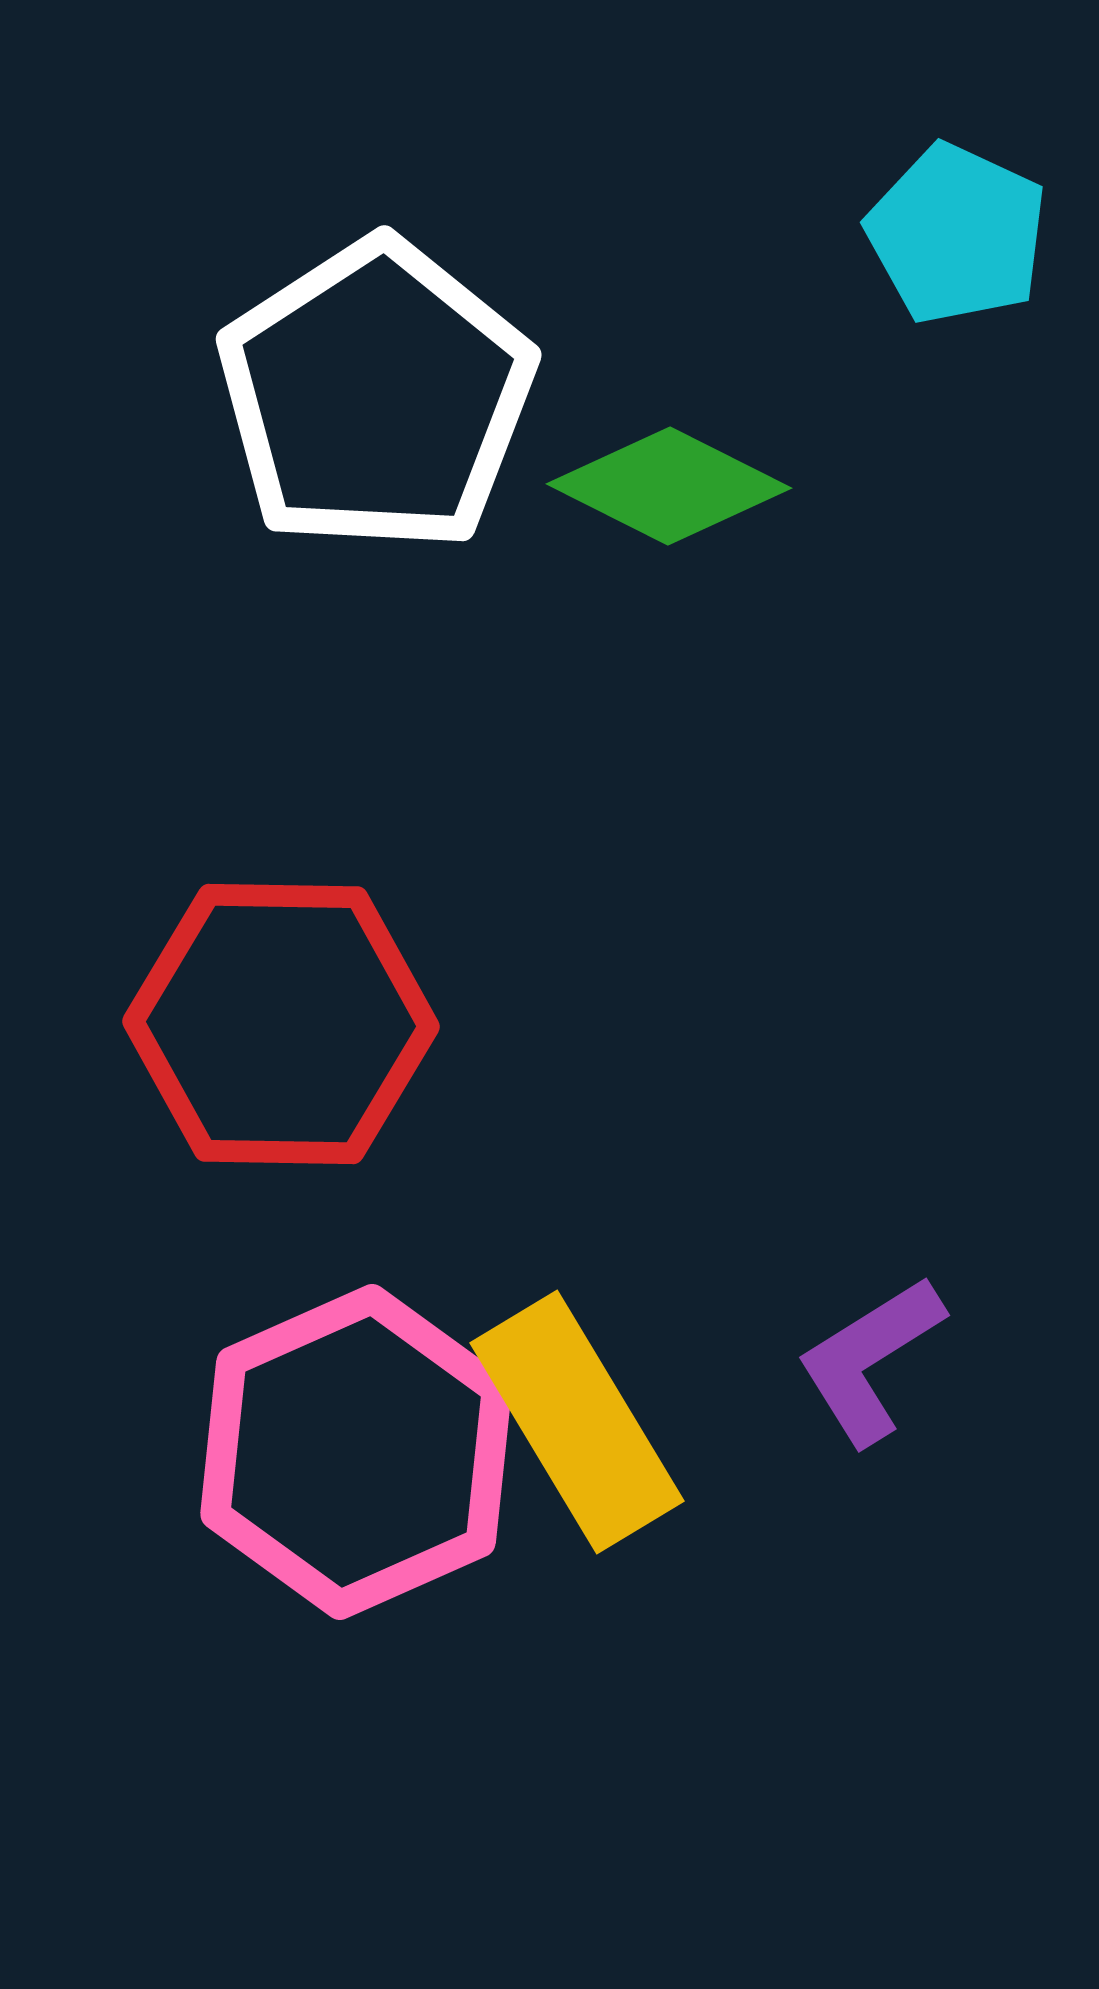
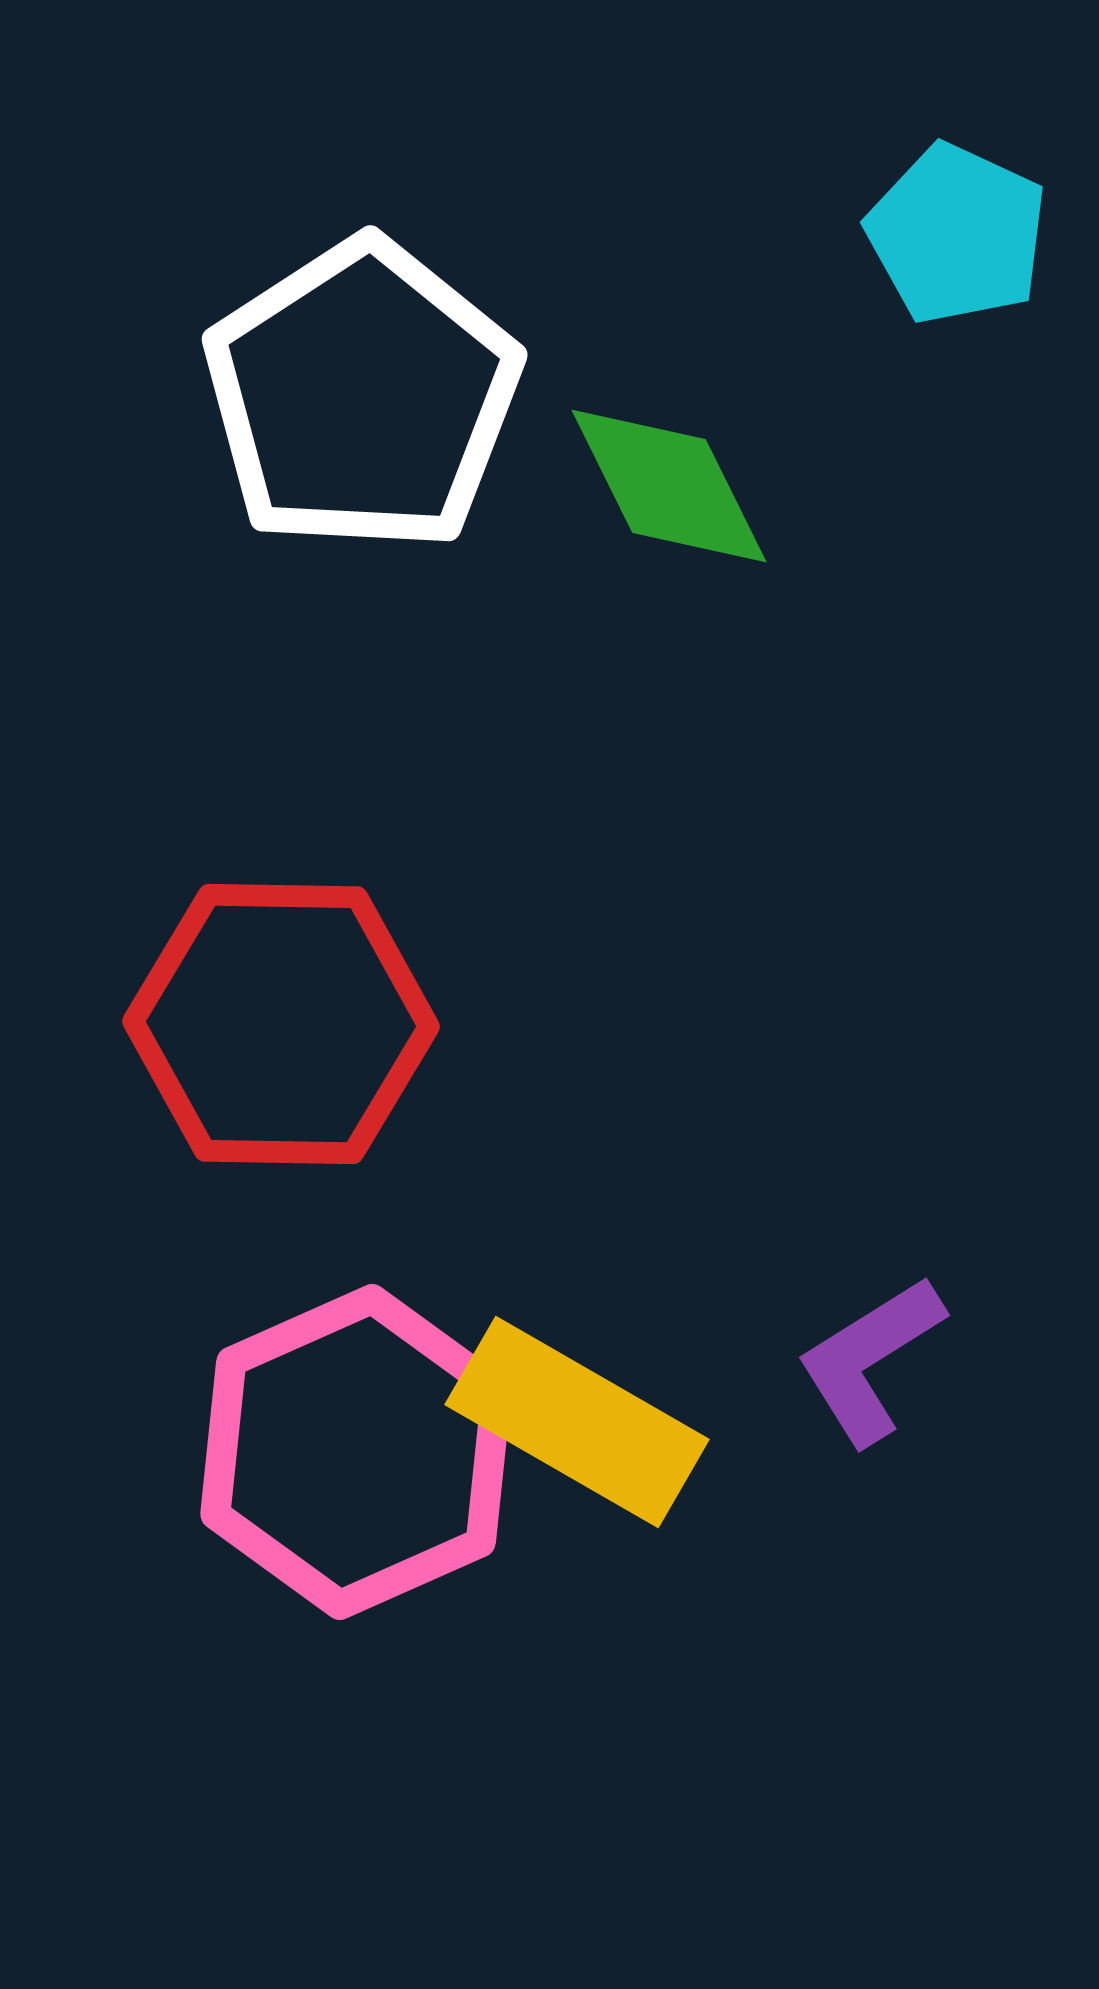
white pentagon: moved 14 px left
green diamond: rotated 37 degrees clockwise
yellow rectangle: rotated 29 degrees counterclockwise
